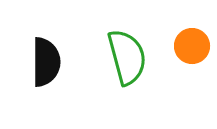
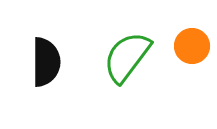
green semicircle: rotated 128 degrees counterclockwise
